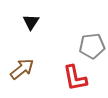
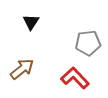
gray pentagon: moved 4 px left, 3 px up
red L-shape: rotated 148 degrees clockwise
